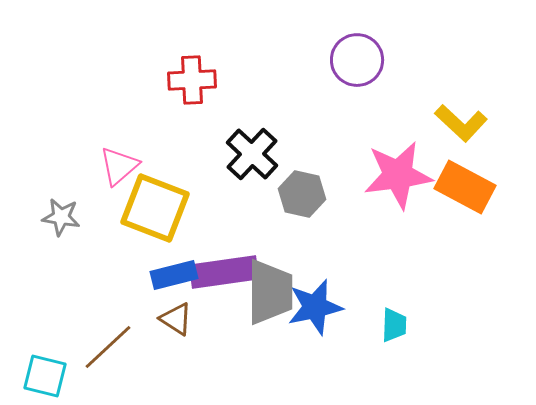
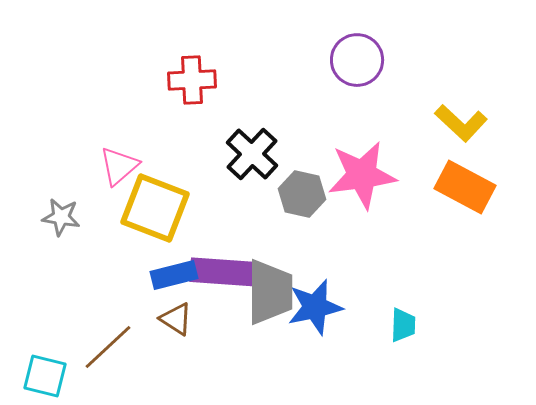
pink star: moved 36 px left
purple rectangle: rotated 12 degrees clockwise
cyan trapezoid: moved 9 px right
